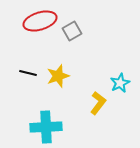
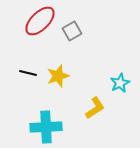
red ellipse: rotated 28 degrees counterclockwise
yellow L-shape: moved 3 px left, 5 px down; rotated 20 degrees clockwise
